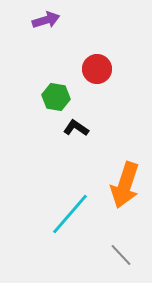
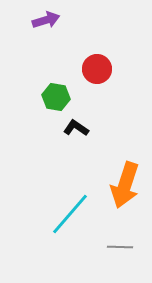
gray line: moved 1 px left, 8 px up; rotated 45 degrees counterclockwise
